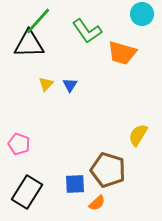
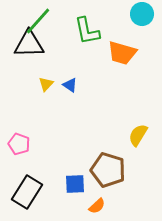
green L-shape: rotated 24 degrees clockwise
blue triangle: rotated 28 degrees counterclockwise
orange semicircle: moved 3 px down
